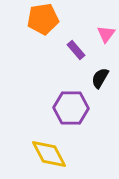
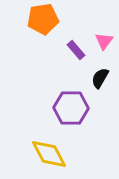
pink triangle: moved 2 px left, 7 px down
